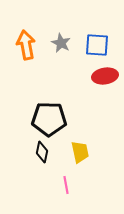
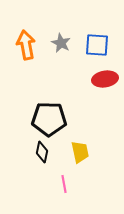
red ellipse: moved 3 px down
pink line: moved 2 px left, 1 px up
